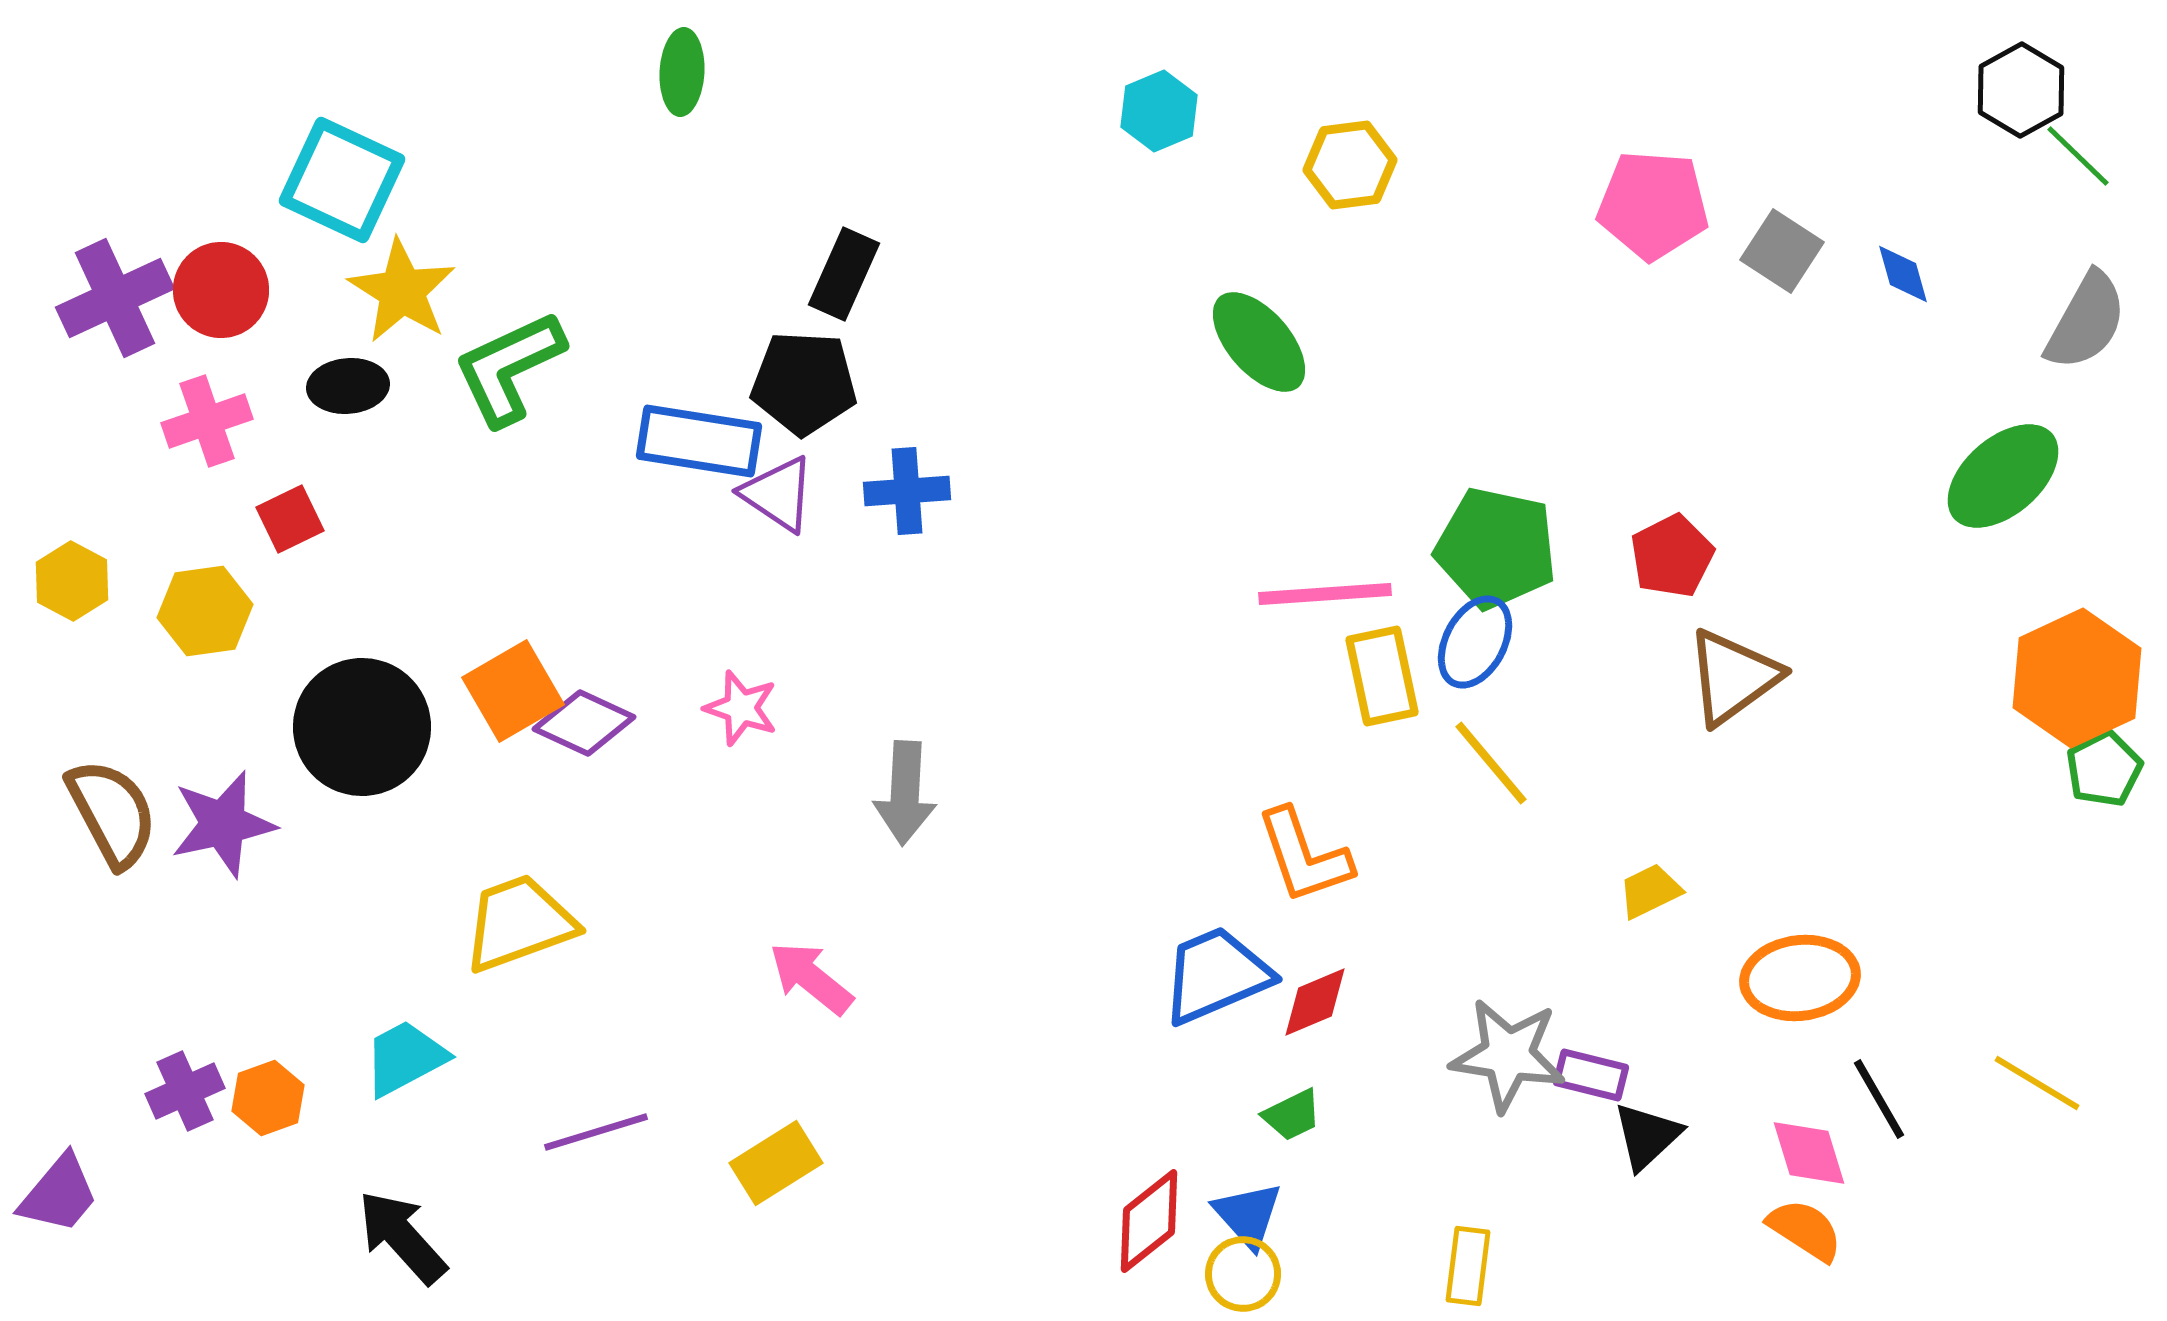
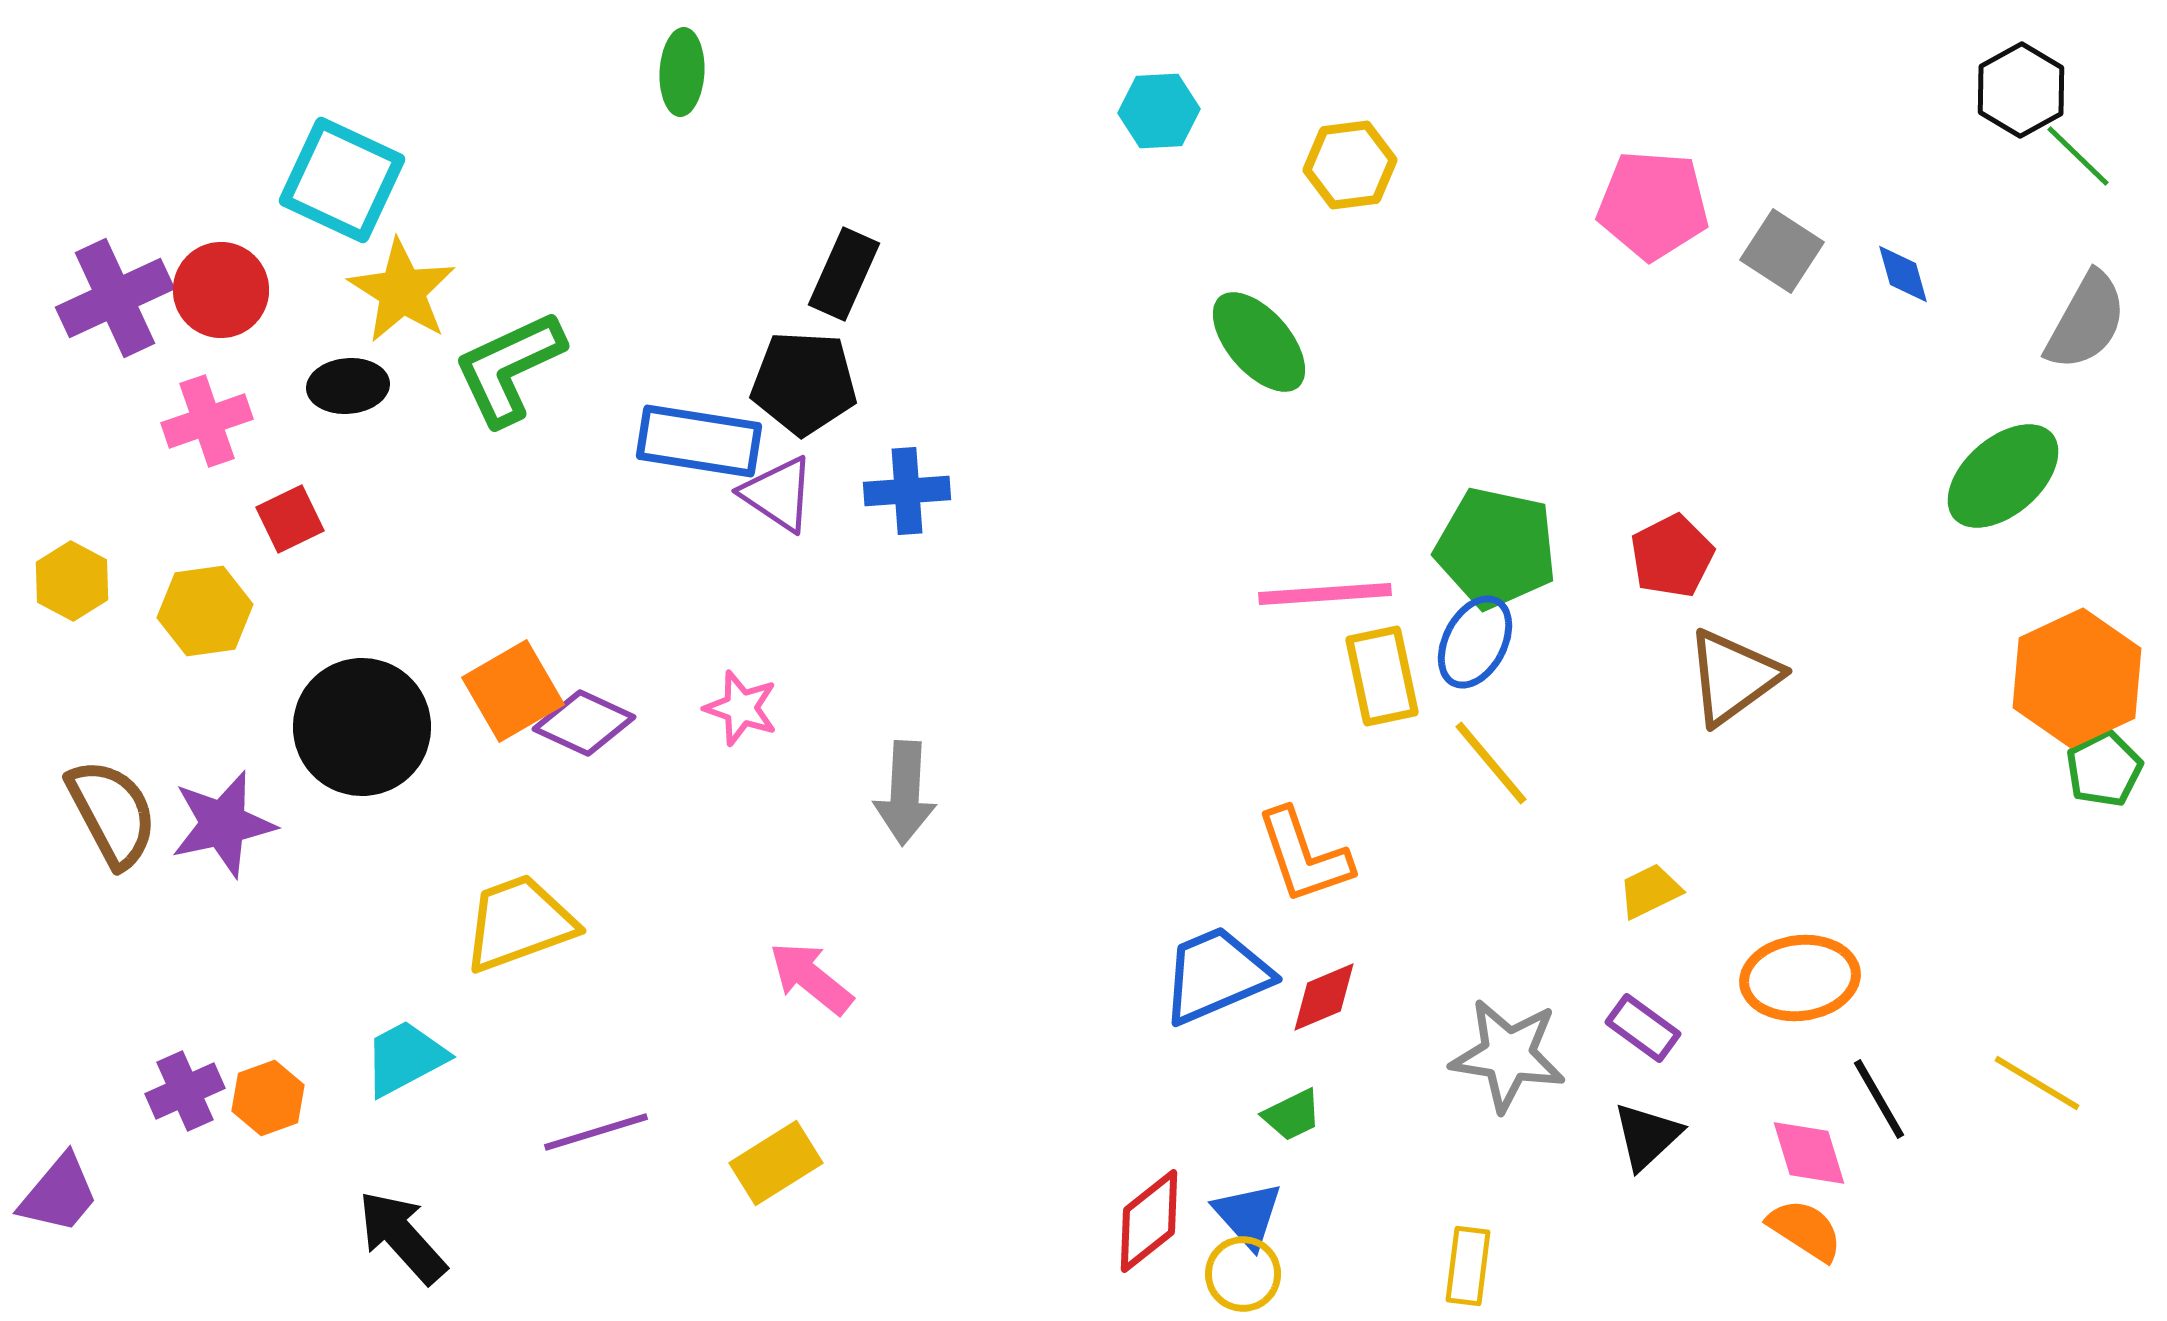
cyan hexagon at (1159, 111): rotated 20 degrees clockwise
red diamond at (1315, 1002): moved 9 px right, 5 px up
purple rectangle at (1591, 1075): moved 52 px right, 47 px up; rotated 22 degrees clockwise
